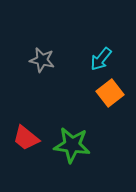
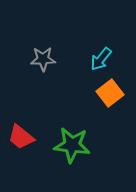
gray star: moved 1 px right, 1 px up; rotated 15 degrees counterclockwise
red trapezoid: moved 5 px left, 1 px up
